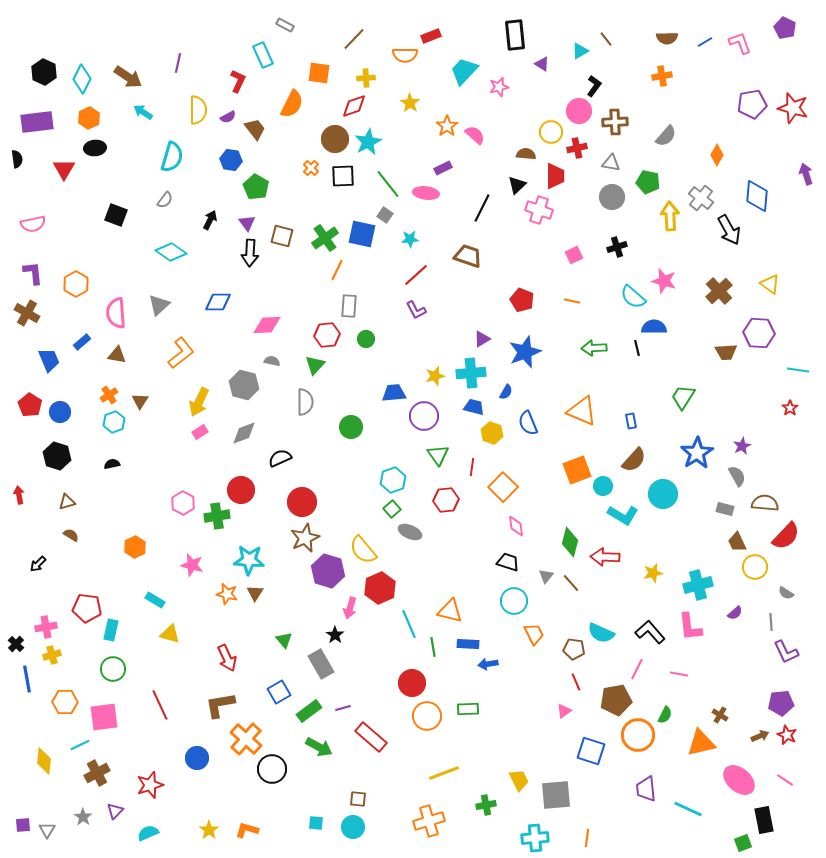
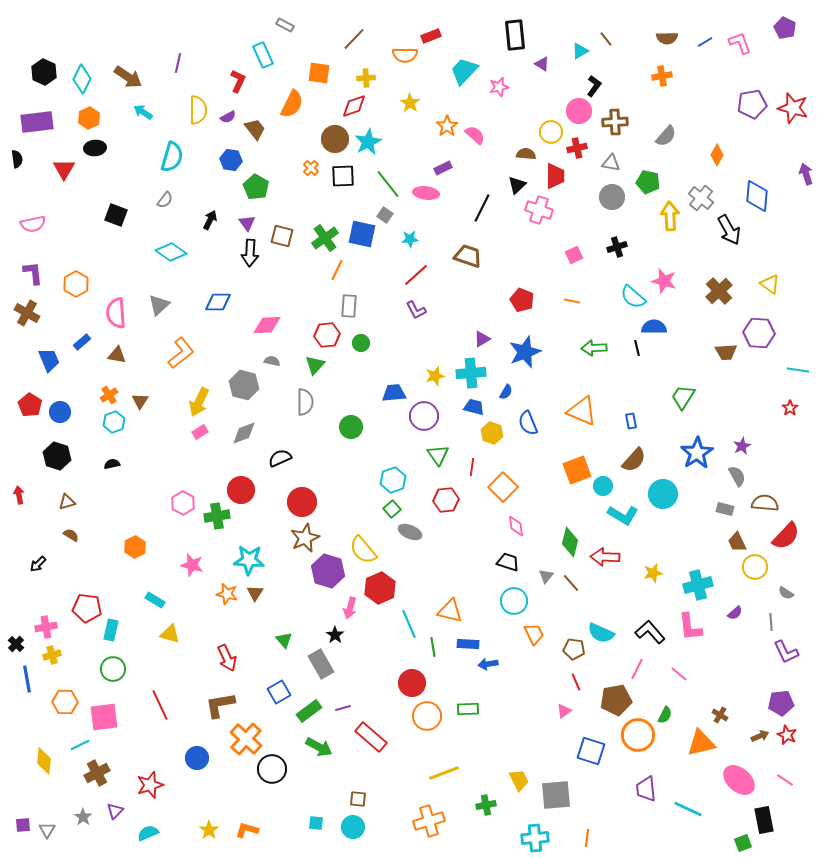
green circle at (366, 339): moved 5 px left, 4 px down
pink line at (679, 674): rotated 30 degrees clockwise
